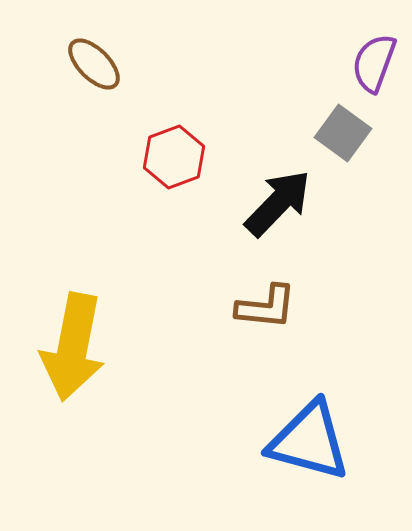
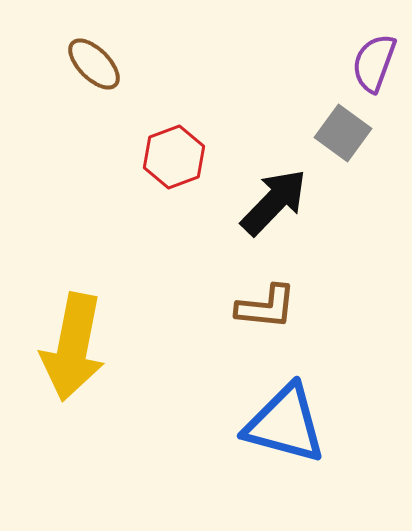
black arrow: moved 4 px left, 1 px up
blue triangle: moved 24 px left, 17 px up
